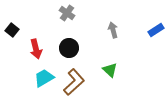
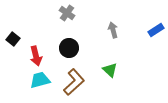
black square: moved 1 px right, 9 px down
red arrow: moved 7 px down
cyan trapezoid: moved 4 px left, 2 px down; rotated 15 degrees clockwise
